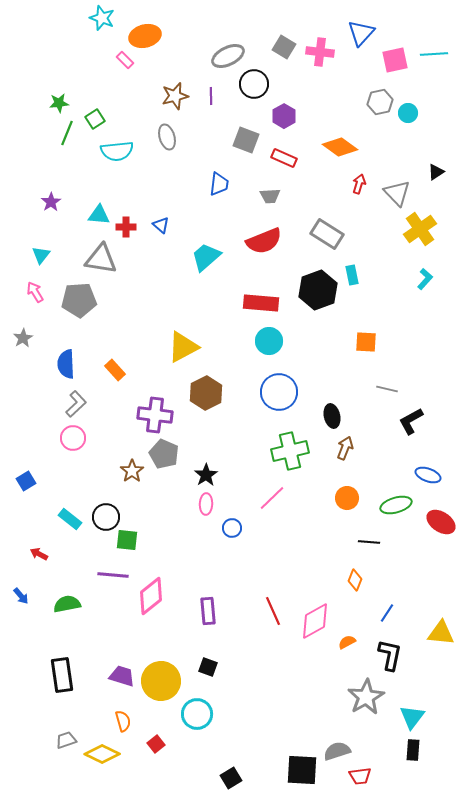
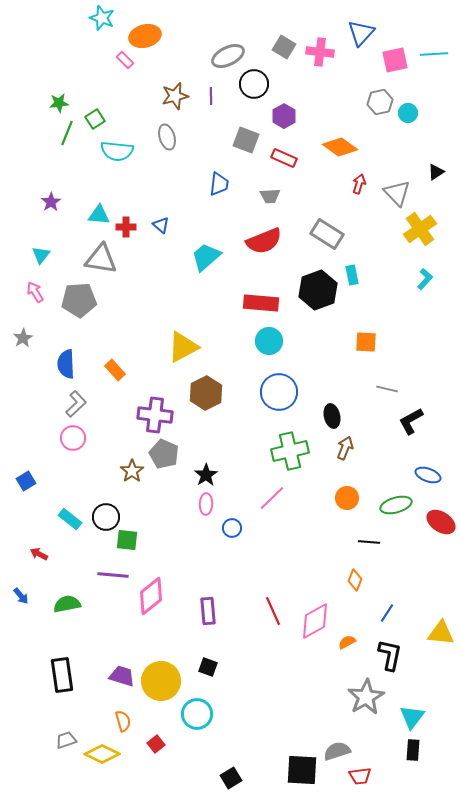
cyan semicircle at (117, 151): rotated 12 degrees clockwise
